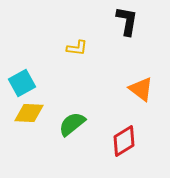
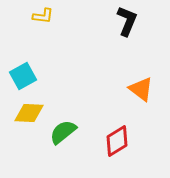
black L-shape: rotated 12 degrees clockwise
yellow L-shape: moved 34 px left, 32 px up
cyan square: moved 1 px right, 7 px up
green semicircle: moved 9 px left, 8 px down
red diamond: moved 7 px left
